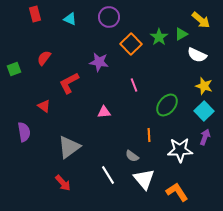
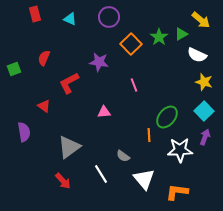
red semicircle: rotated 14 degrees counterclockwise
yellow star: moved 4 px up
green ellipse: moved 12 px down
gray semicircle: moved 9 px left
white line: moved 7 px left, 1 px up
red arrow: moved 2 px up
orange L-shape: rotated 50 degrees counterclockwise
